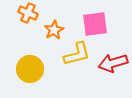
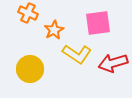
pink square: moved 3 px right, 1 px up
yellow L-shape: rotated 48 degrees clockwise
